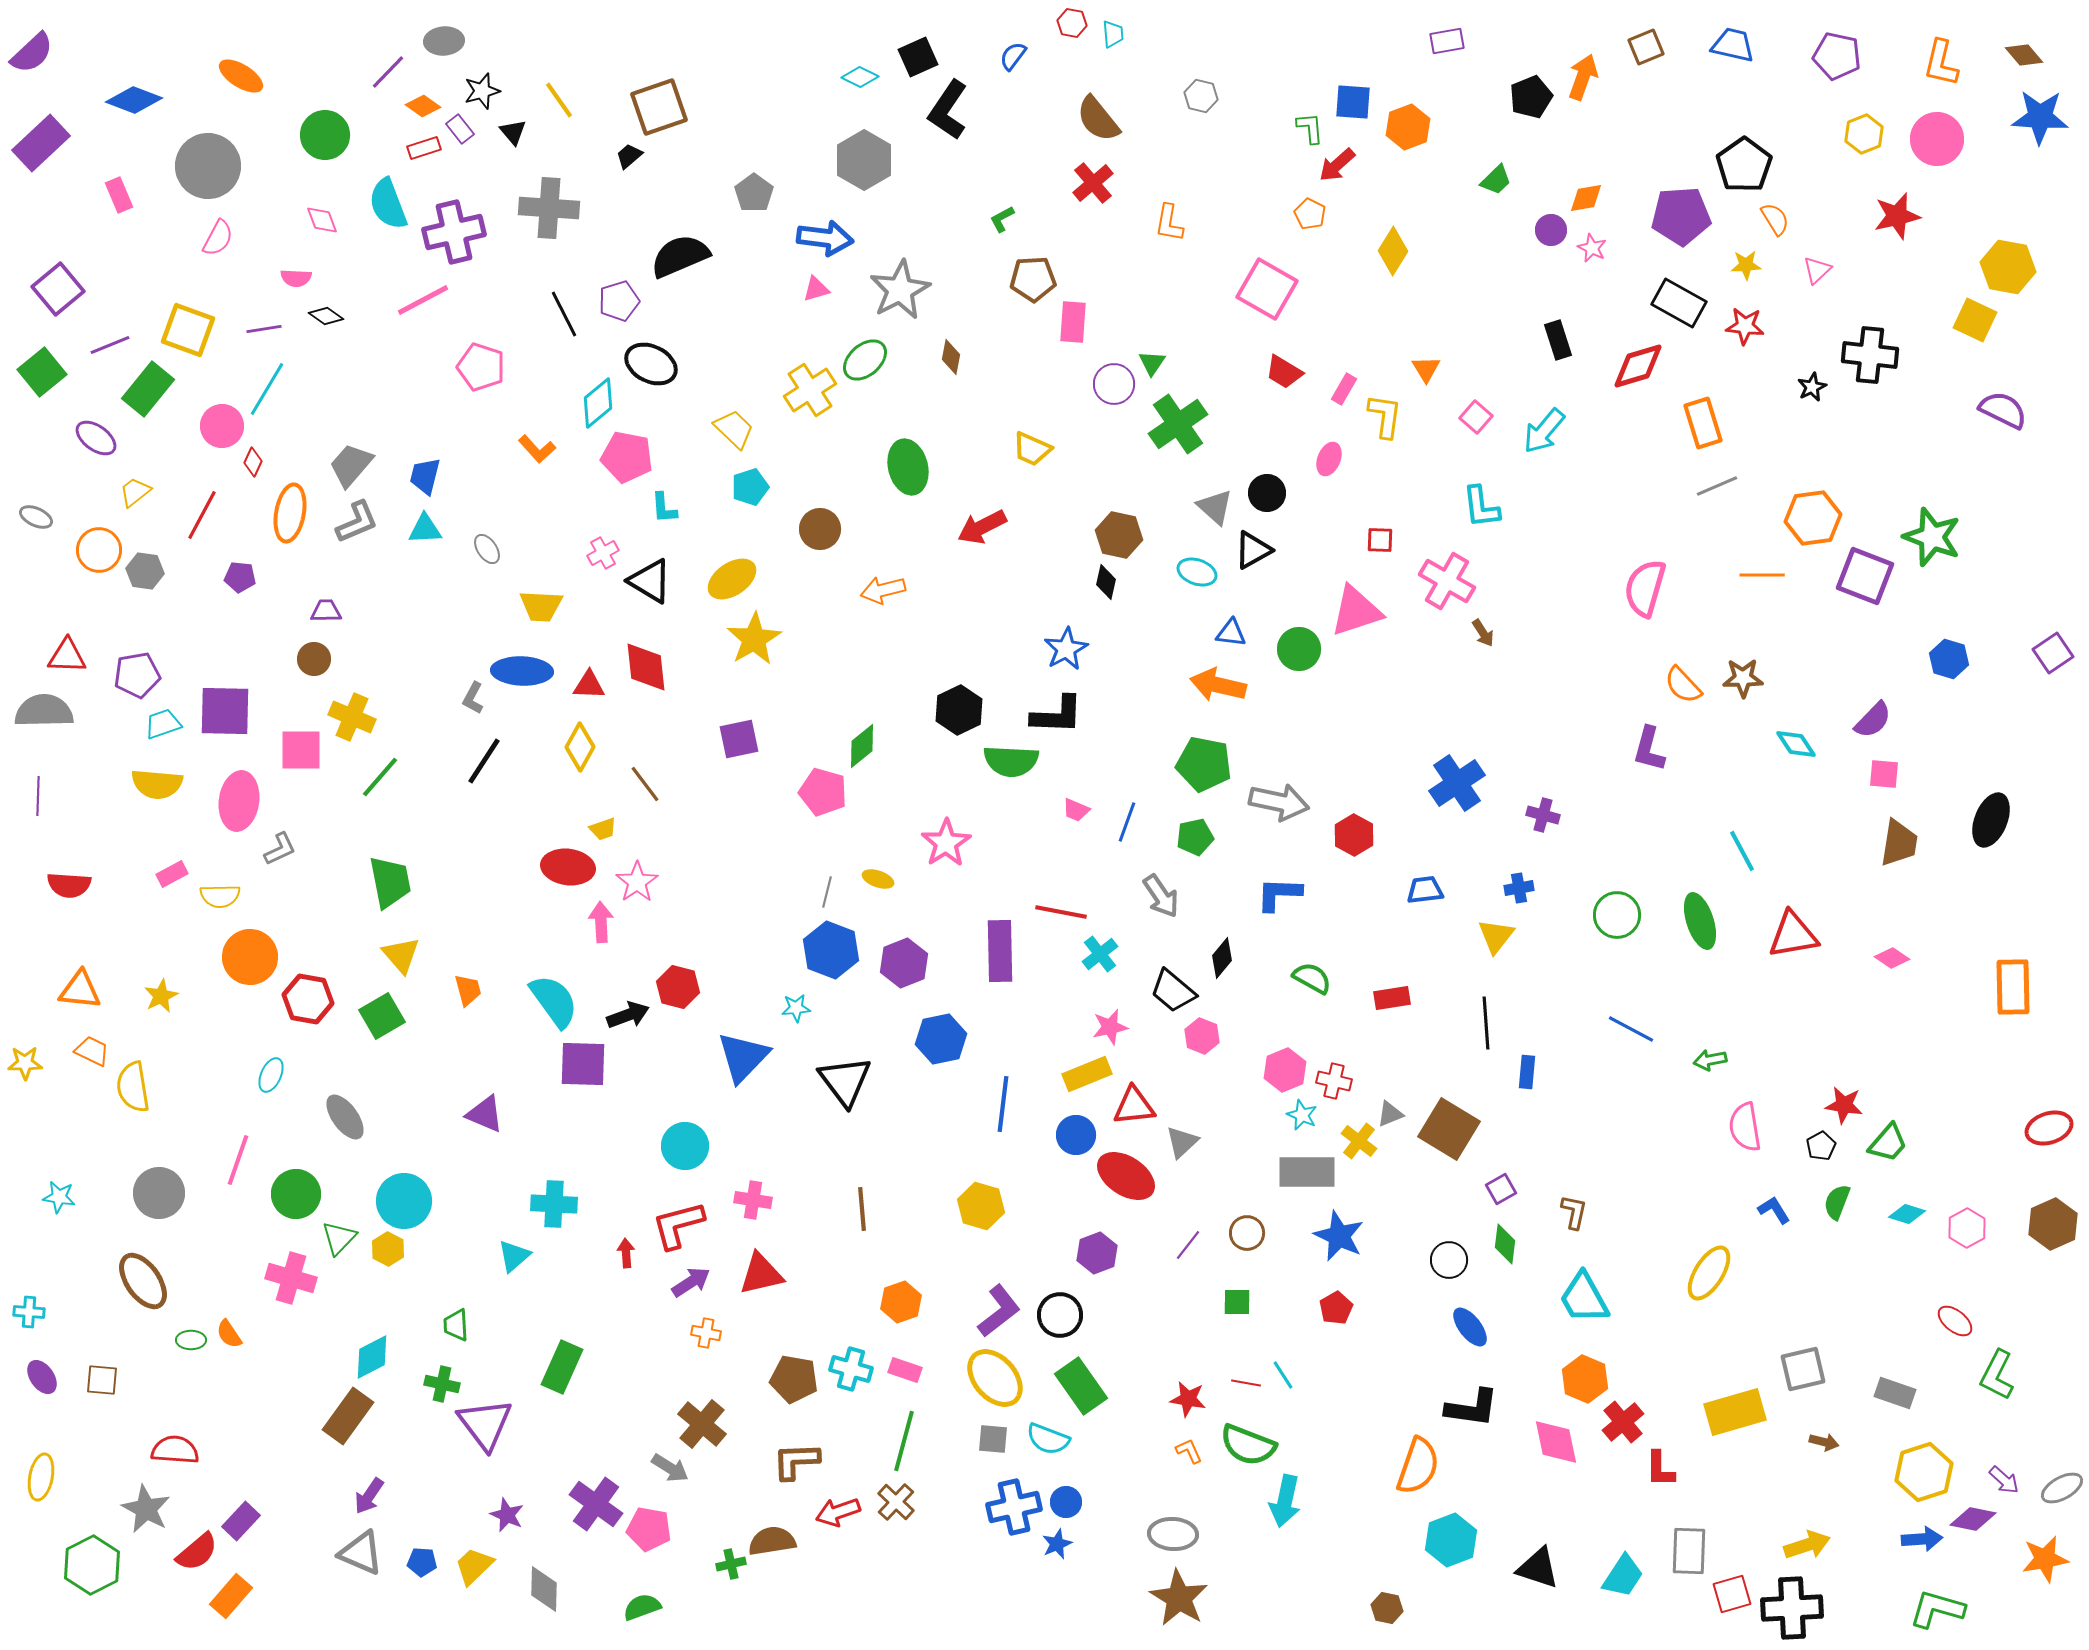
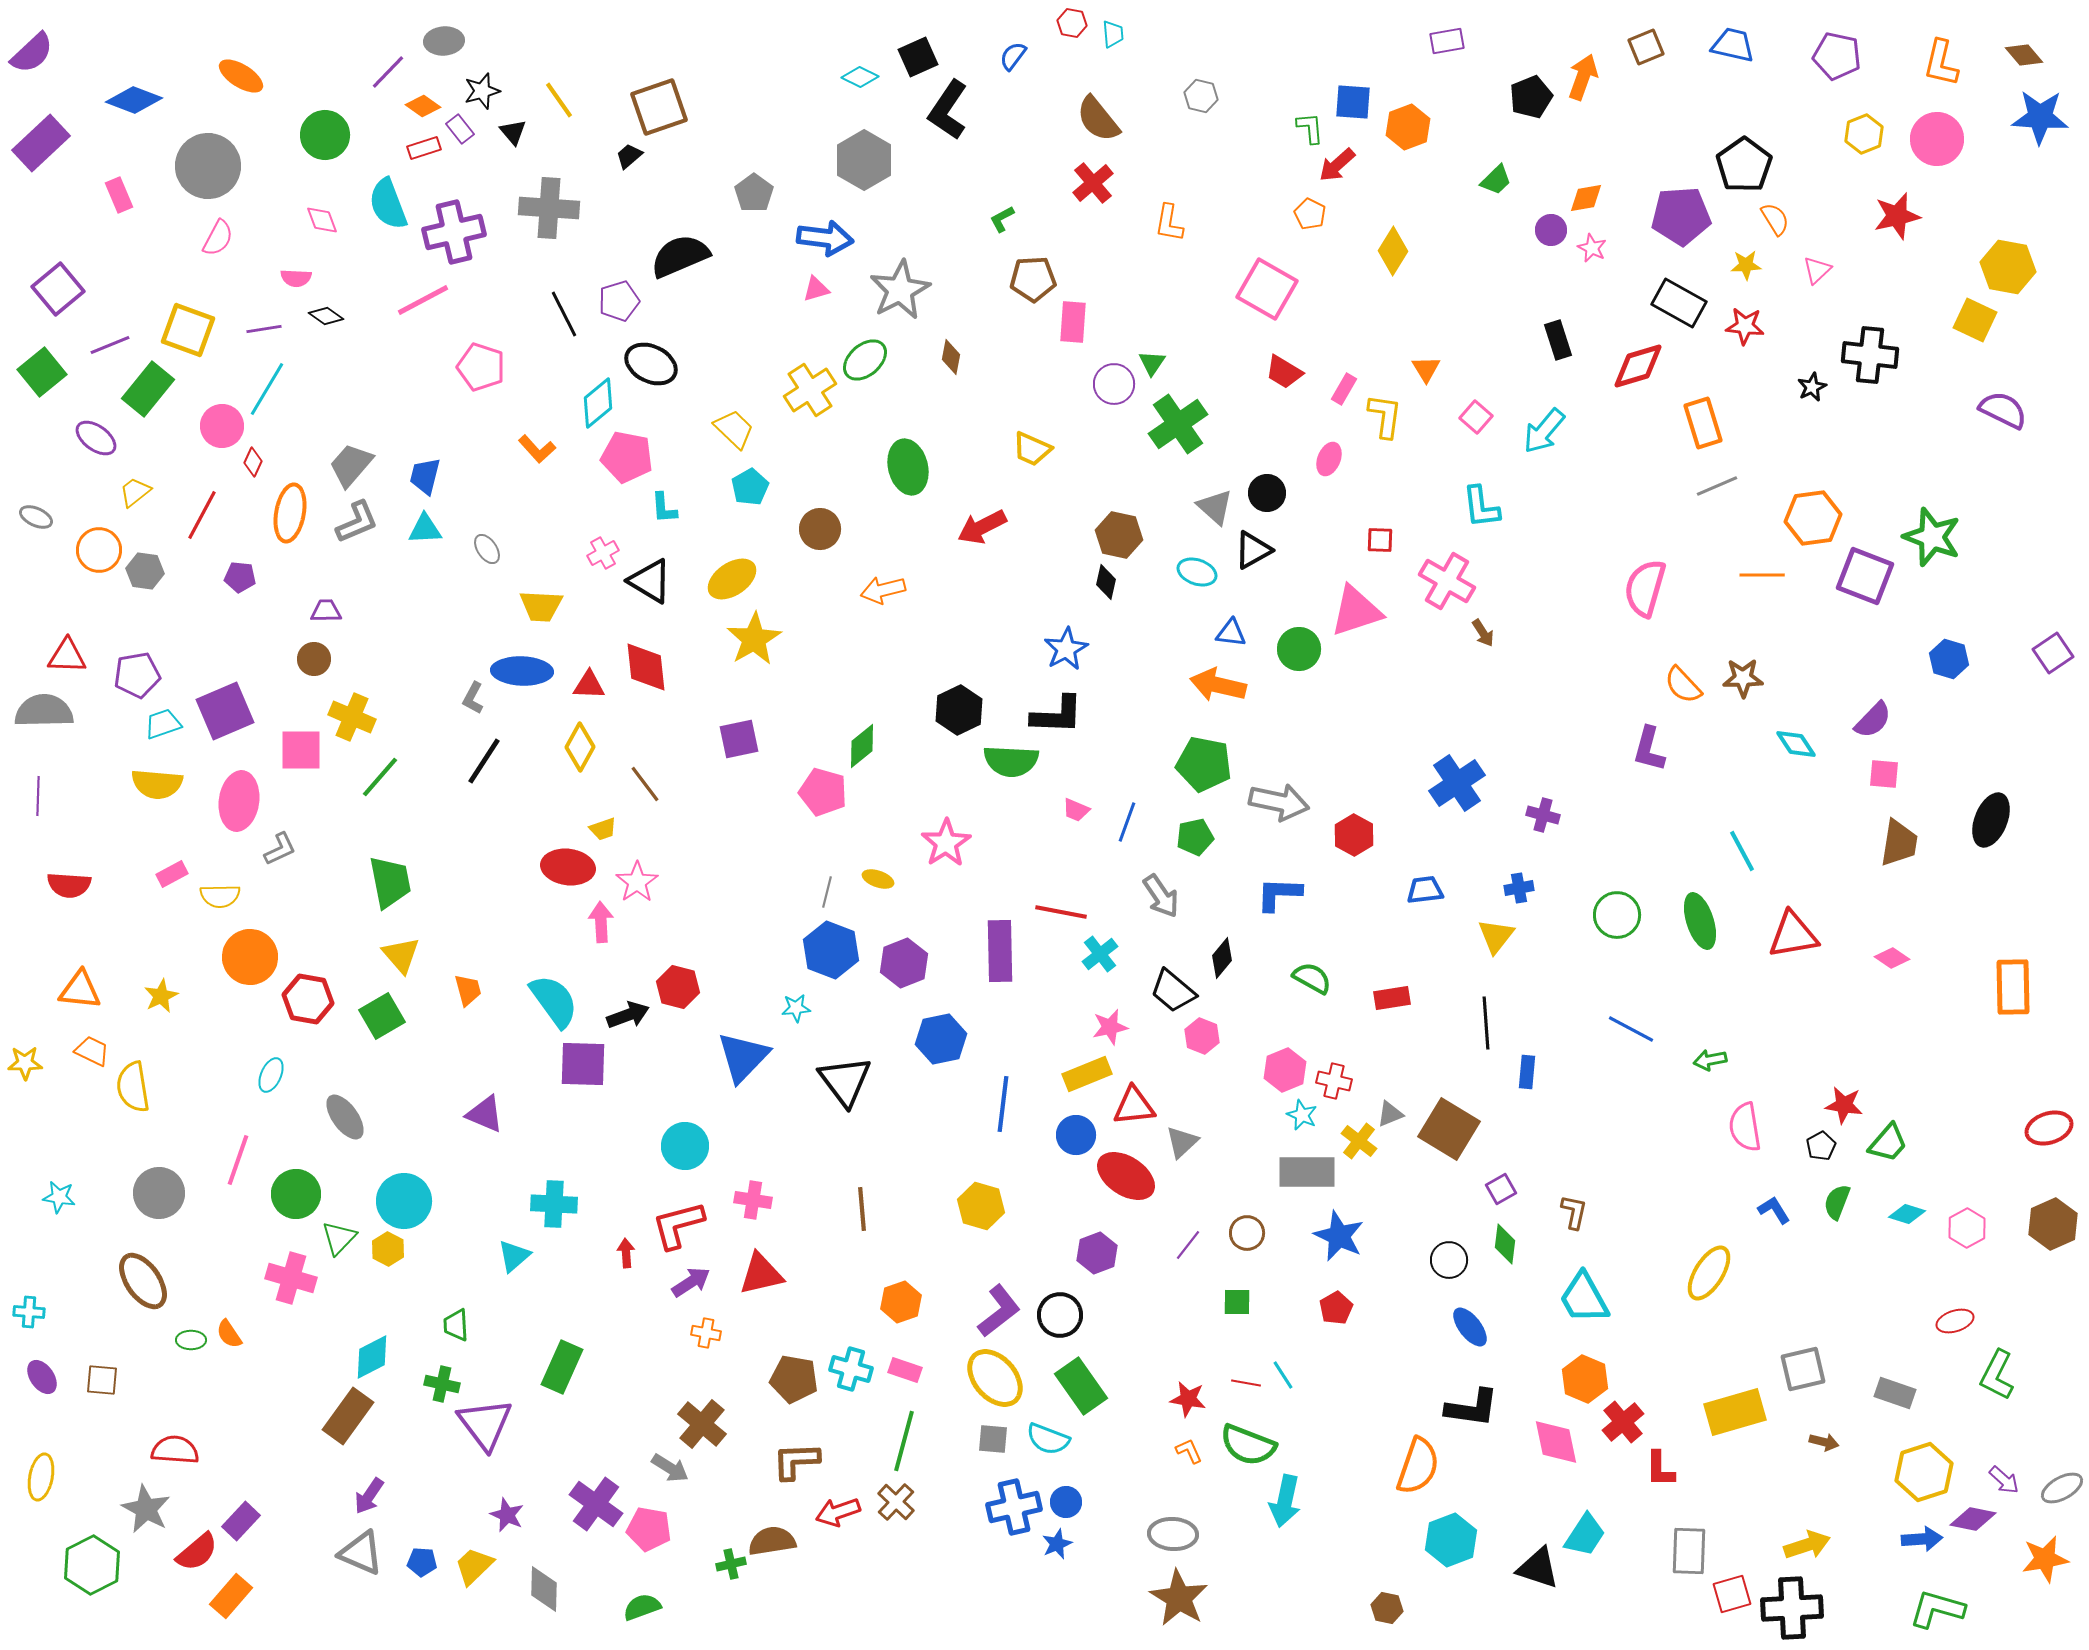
cyan pentagon at (750, 487): rotated 12 degrees counterclockwise
purple square at (225, 711): rotated 24 degrees counterclockwise
red ellipse at (1955, 1321): rotated 57 degrees counterclockwise
cyan trapezoid at (1623, 1576): moved 38 px left, 41 px up
